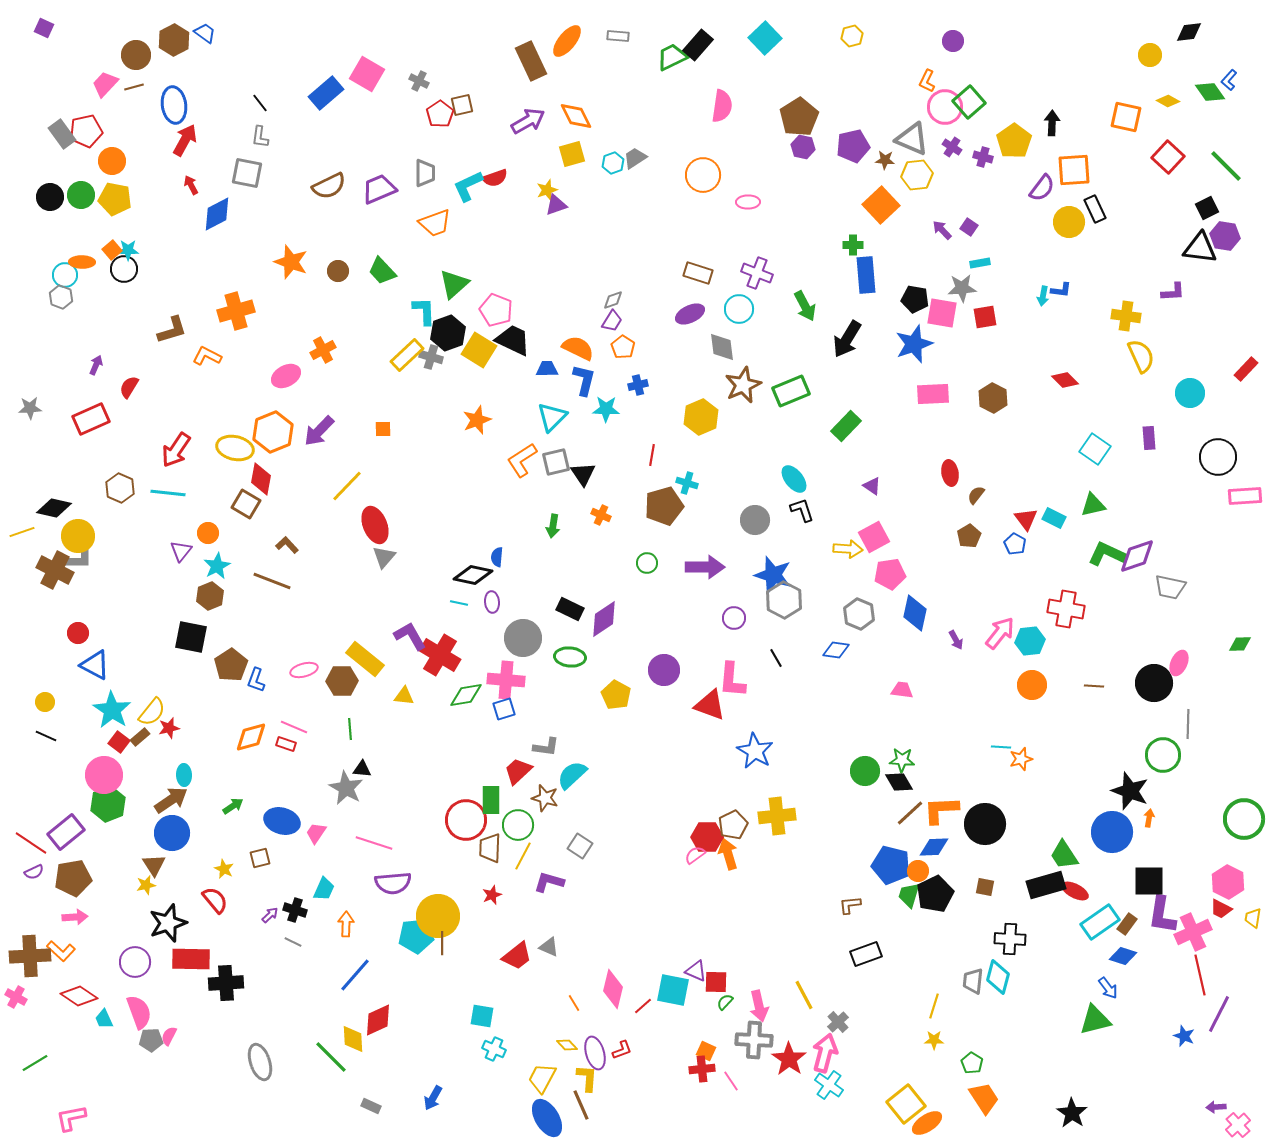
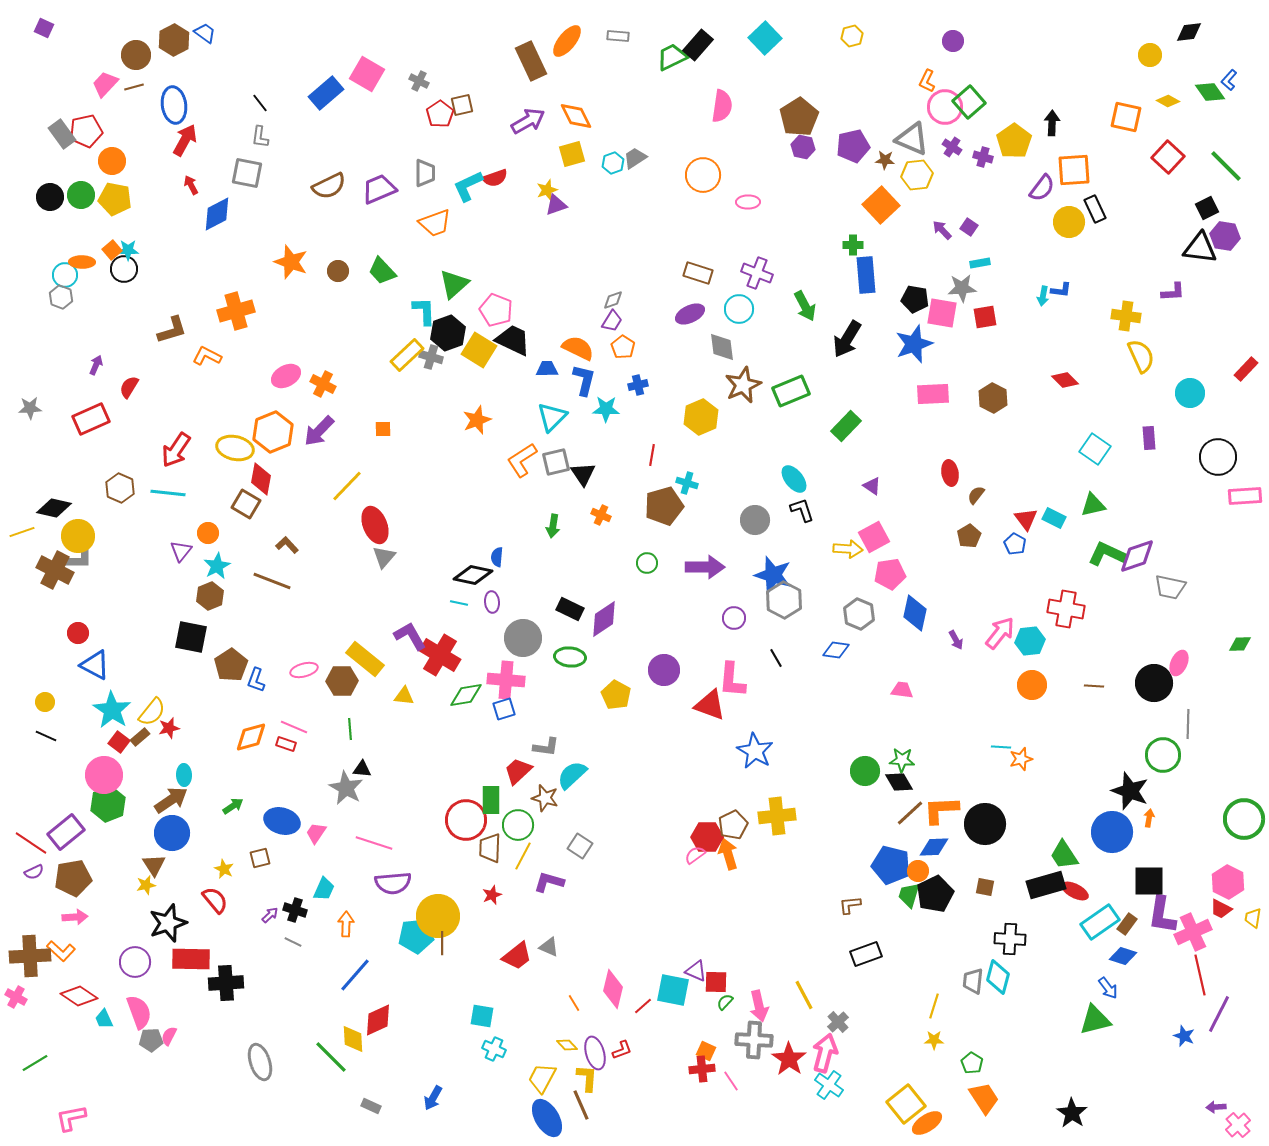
orange cross at (323, 350): moved 34 px down; rotated 35 degrees counterclockwise
